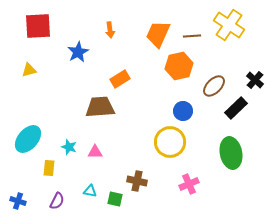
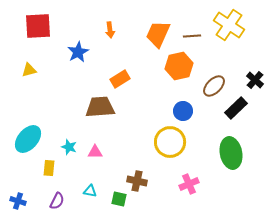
green square: moved 4 px right
